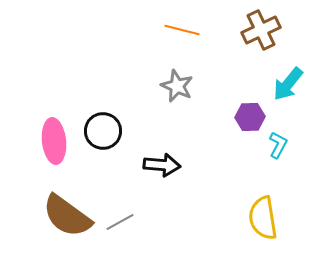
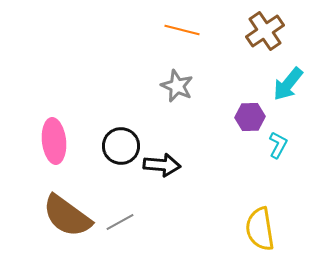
brown cross: moved 4 px right, 1 px down; rotated 9 degrees counterclockwise
black circle: moved 18 px right, 15 px down
yellow semicircle: moved 3 px left, 11 px down
